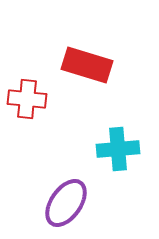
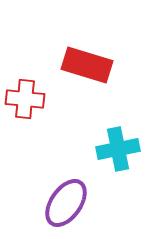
red cross: moved 2 px left
cyan cross: rotated 6 degrees counterclockwise
